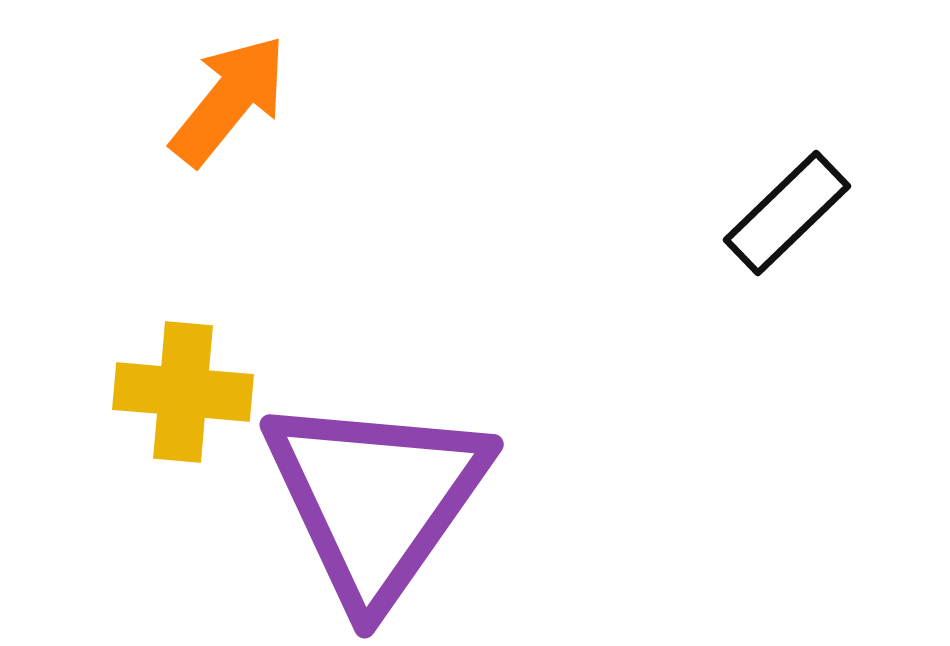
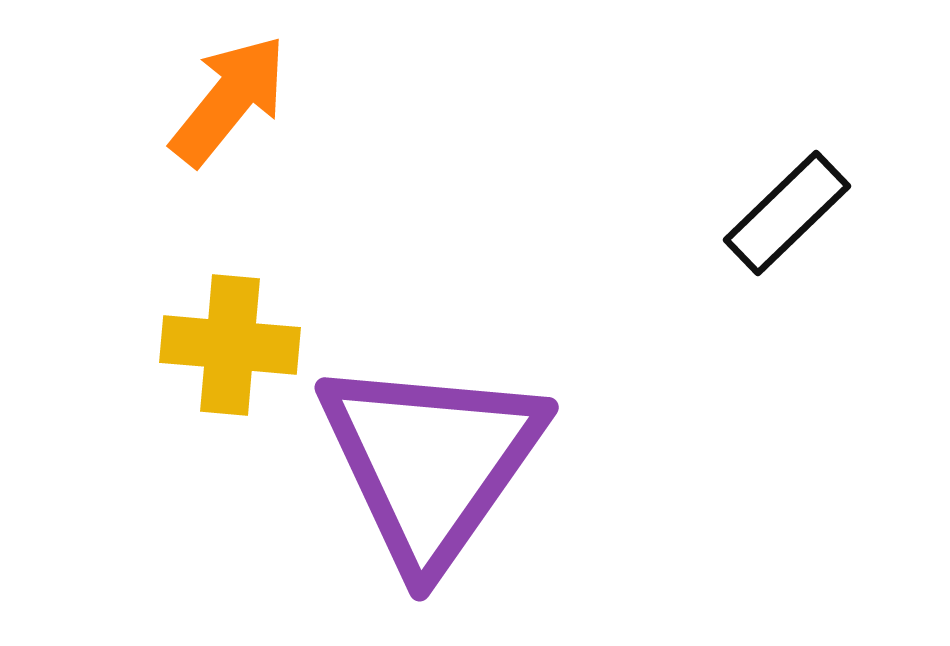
yellow cross: moved 47 px right, 47 px up
purple triangle: moved 55 px right, 37 px up
